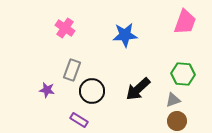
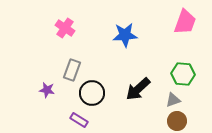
black circle: moved 2 px down
